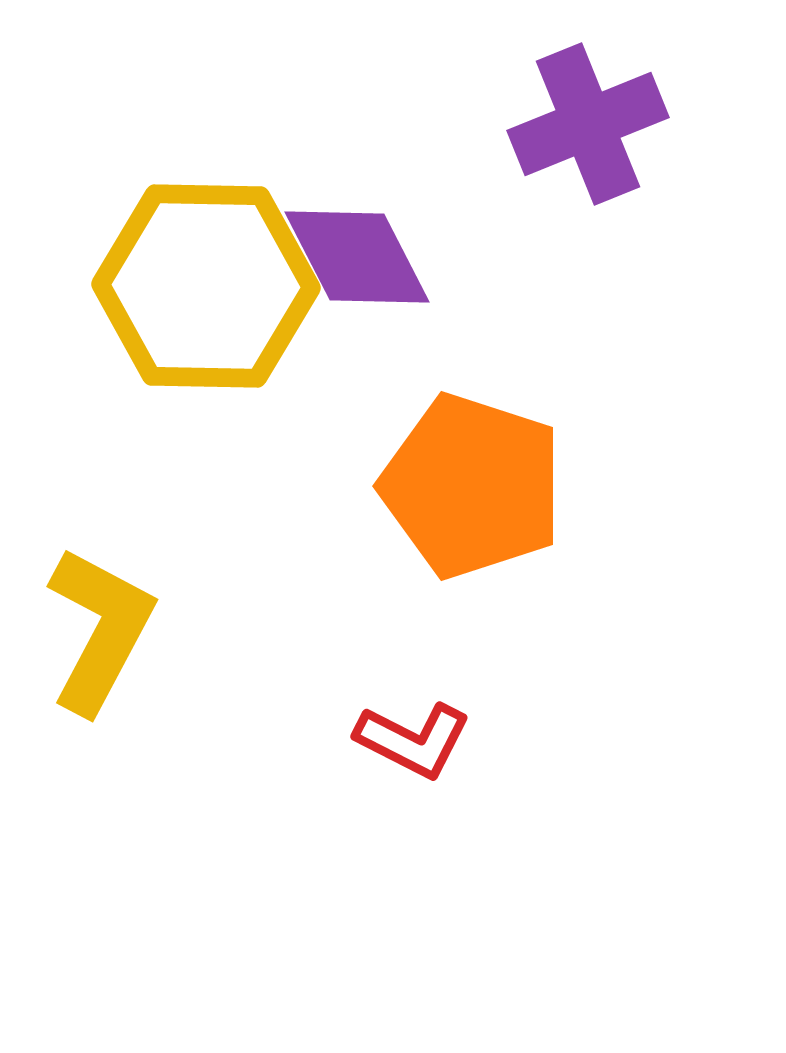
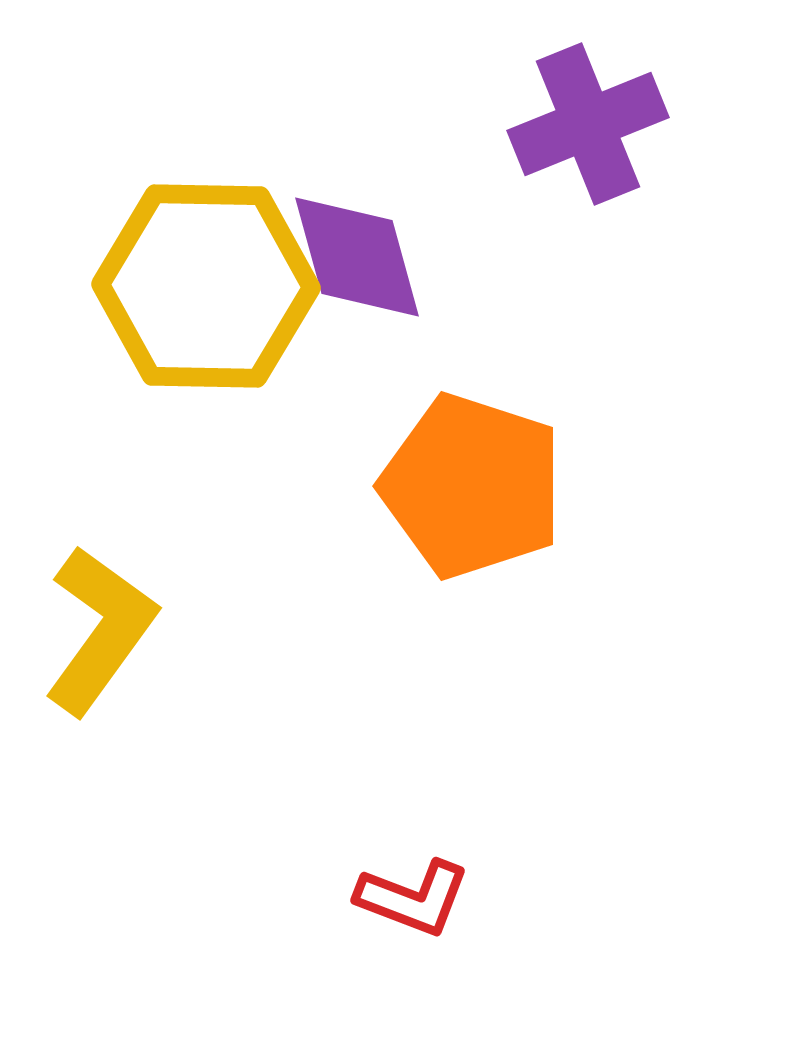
purple diamond: rotated 12 degrees clockwise
yellow L-shape: rotated 8 degrees clockwise
red L-shape: moved 158 px down; rotated 6 degrees counterclockwise
